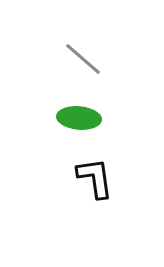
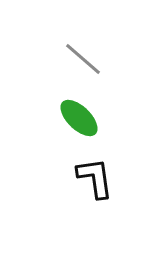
green ellipse: rotated 39 degrees clockwise
